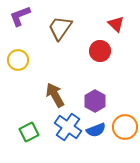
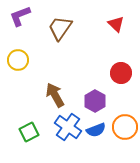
red circle: moved 21 px right, 22 px down
